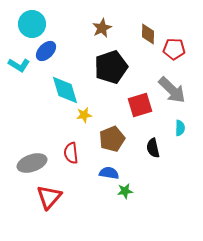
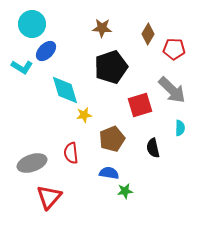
brown star: rotated 30 degrees clockwise
brown diamond: rotated 30 degrees clockwise
cyan L-shape: moved 3 px right, 2 px down
